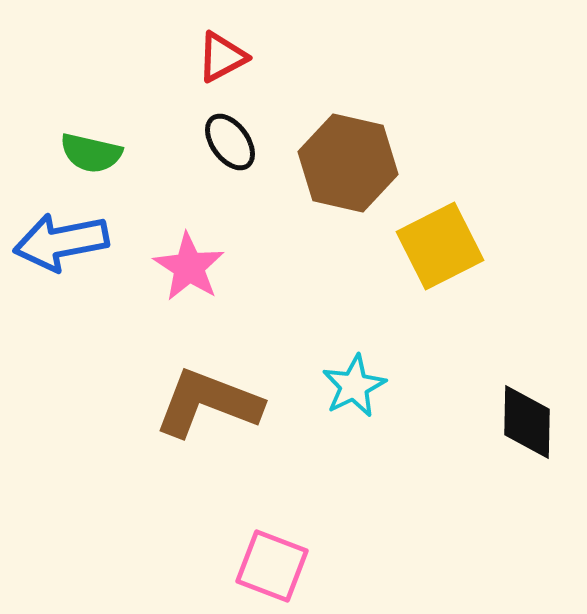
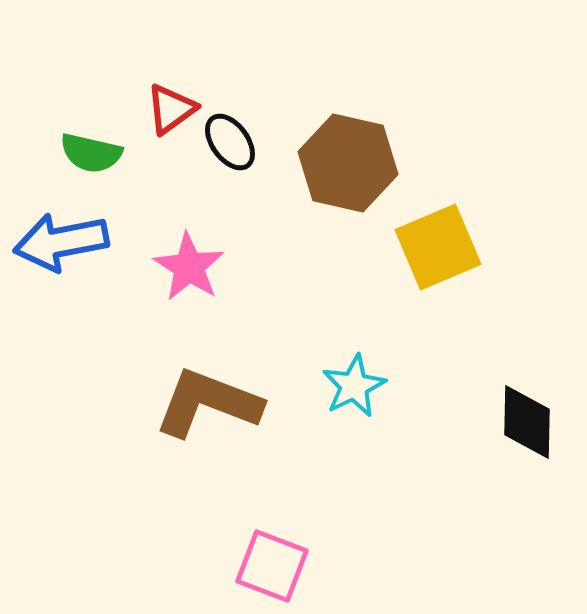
red triangle: moved 51 px left, 52 px down; rotated 8 degrees counterclockwise
yellow square: moved 2 px left, 1 px down; rotated 4 degrees clockwise
